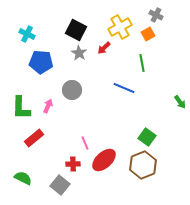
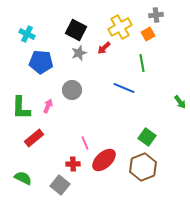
gray cross: rotated 32 degrees counterclockwise
gray star: rotated 21 degrees clockwise
brown hexagon: moved 2 px down
